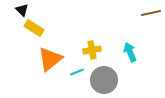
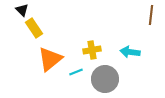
brown line: moved 2 px down; rotated 72 degrees counterclockwise
yellow rectangle: rotated 24 degrees clockwise
cyan arrow: rotated 60 degrees counterclockwise
cyan line: moved 1 px left
gray circle: moved 1 px right, 1 px up
